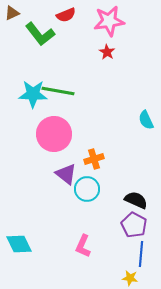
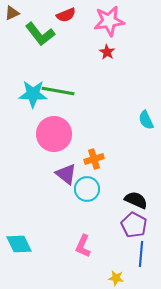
yellow star: moved 14 px left
